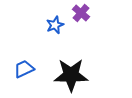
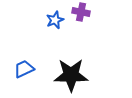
purple cross: moved 1 px up; rotated 30 degrees counterclockwise
blue star: moved 5 px up
